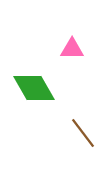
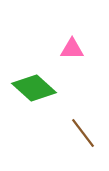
green diamond: rotated 18 degrees counterclockwise
